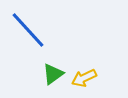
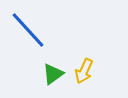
yellow arrow: moved 7 px up; rotated 40 degrees counterclockwise
